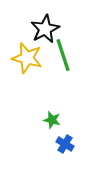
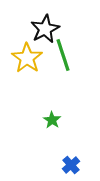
yellow star: rotated 20 degrees clockwise
green star: rotated 18 degrees clockwise
blue cross: moved 6 px right, 21 px down; rotated 18 degrees clockwise
